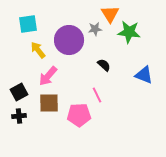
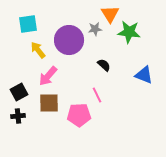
black cross: moved 1 px left
